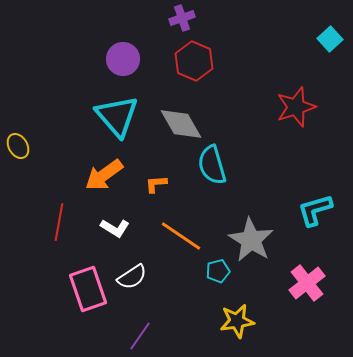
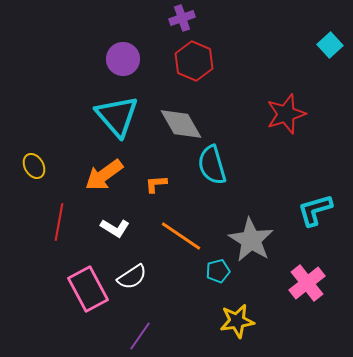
cyan square: moved 6 px down
red star: moved 10 px left, 7 px down
yellow ellipse: moved 16 px right, 20 px down
pink rectangle: rotated 9 degrees counterclockwise
